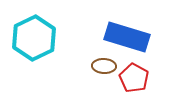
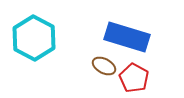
cyan hexagon: rotated 6 degrees counterclockwise
brown ellipse: rotated 25 degrees clockwise
